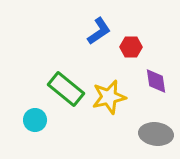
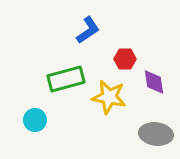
blue L-shape: moved 11 px left, 1 px up
red hexagon: moved 6 px left, 12 px down
purple diamond: moved 2 px left, 1 px down
green rectangle: moved 10 px up; rotated 54 degrees counterclockwise
yellow star: rotated 24 degrees clockwise
